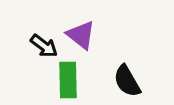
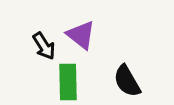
black arrow: rotated 20 degrees clockwise
green rectangle: moved 2 px down
